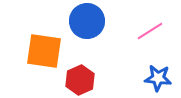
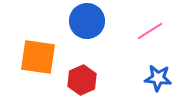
orange square: moved 6 px left, 6 px down
red hexagon: moved 2 px right
